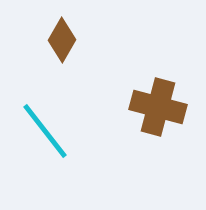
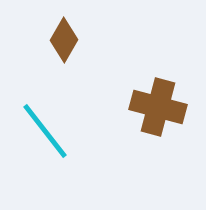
brown diamond: moved 2 px right
